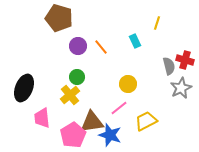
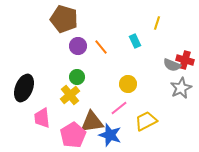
brown pentagon: moved 5 px right, 1 px down
gray semicircle: moved 3 px right, 1 px up; rotated 126 degrees clockwise
